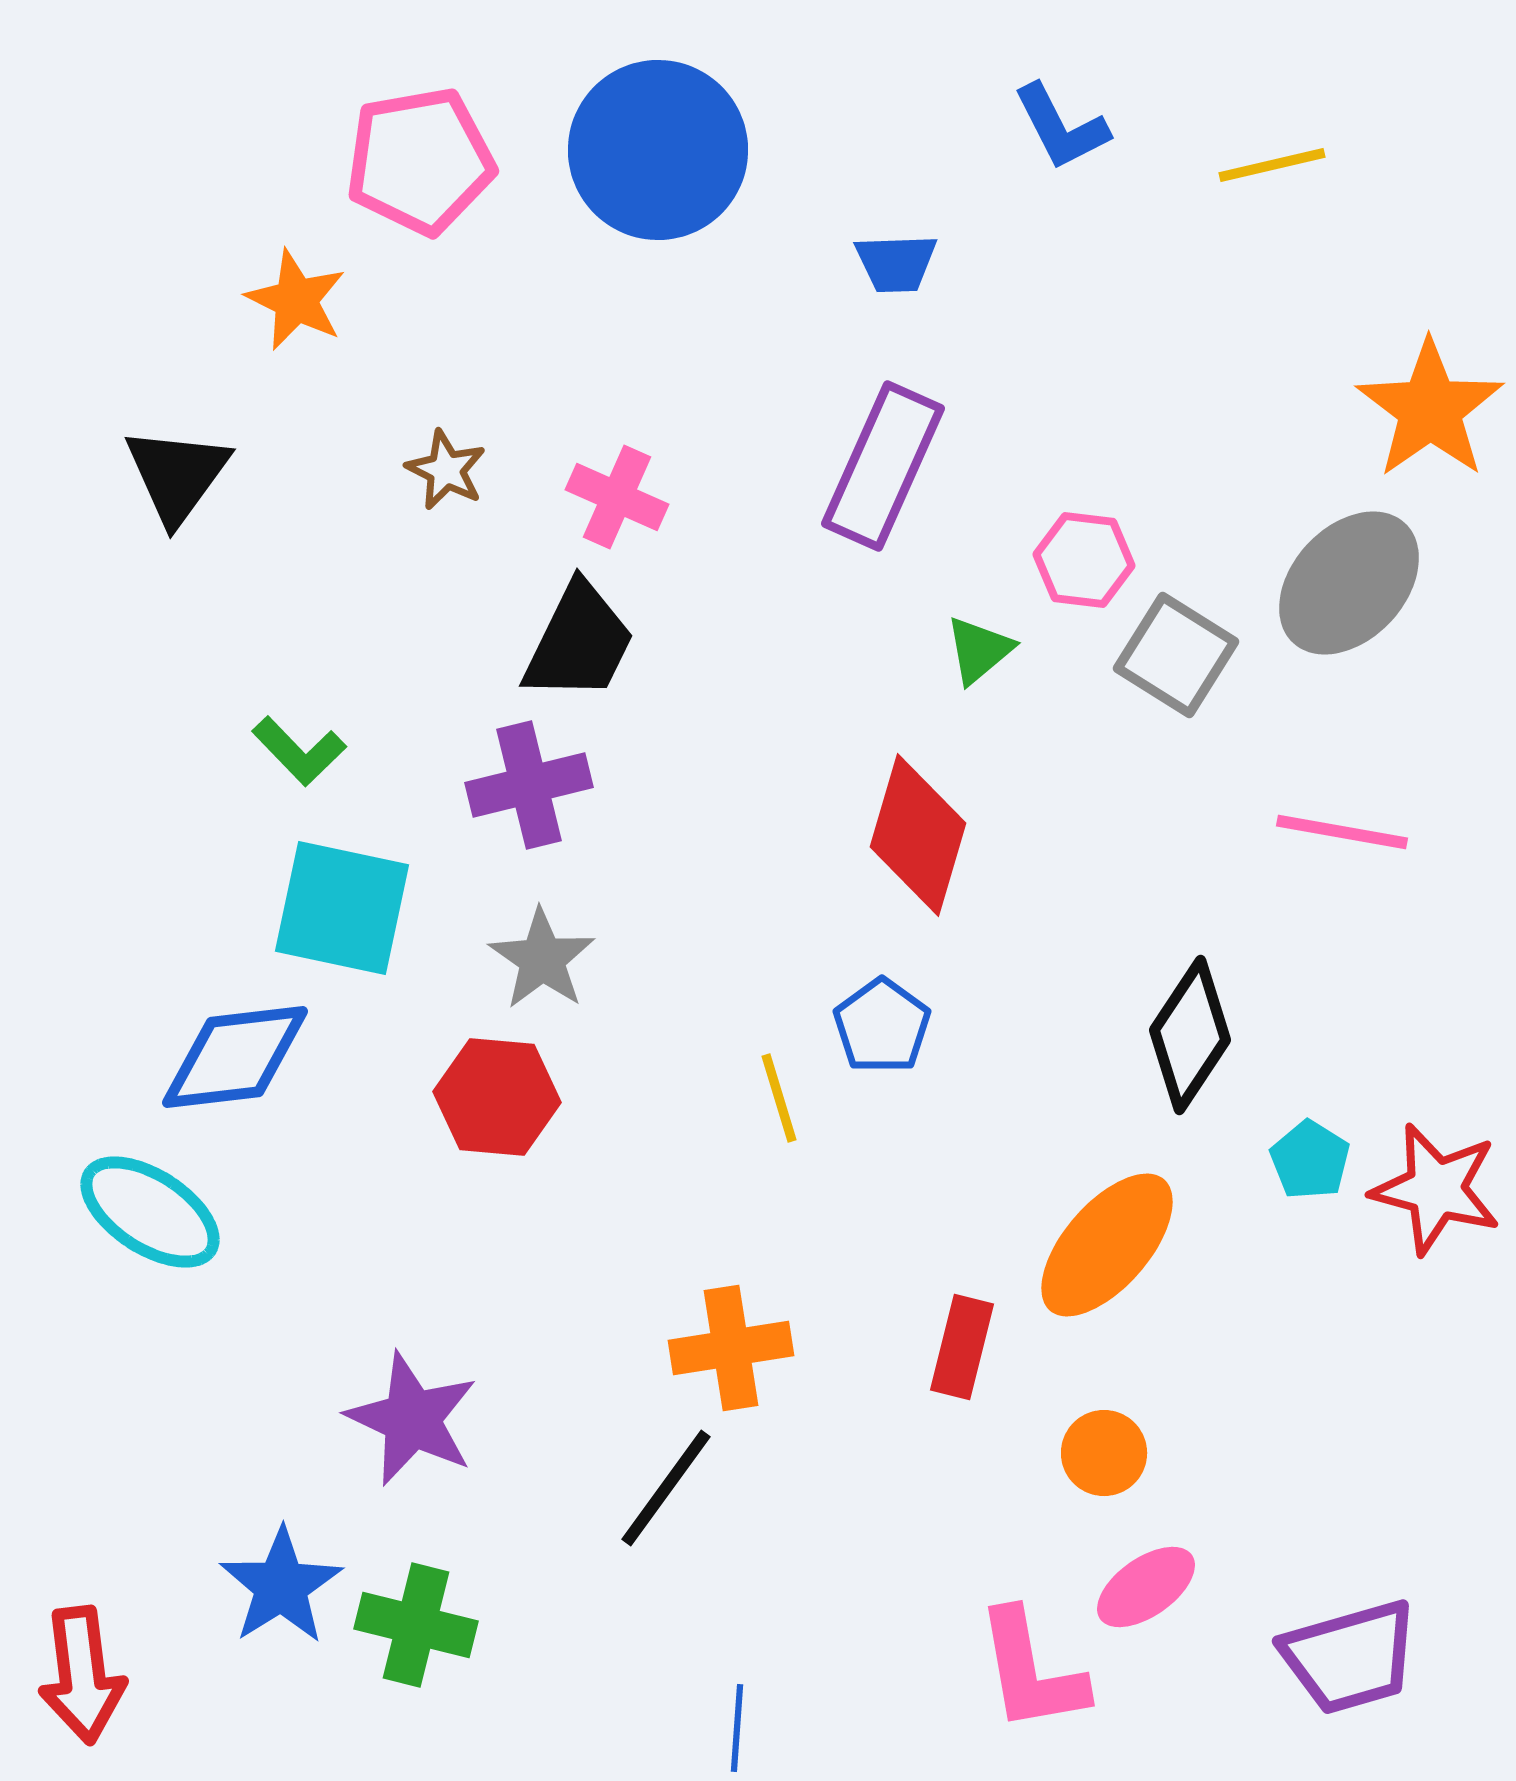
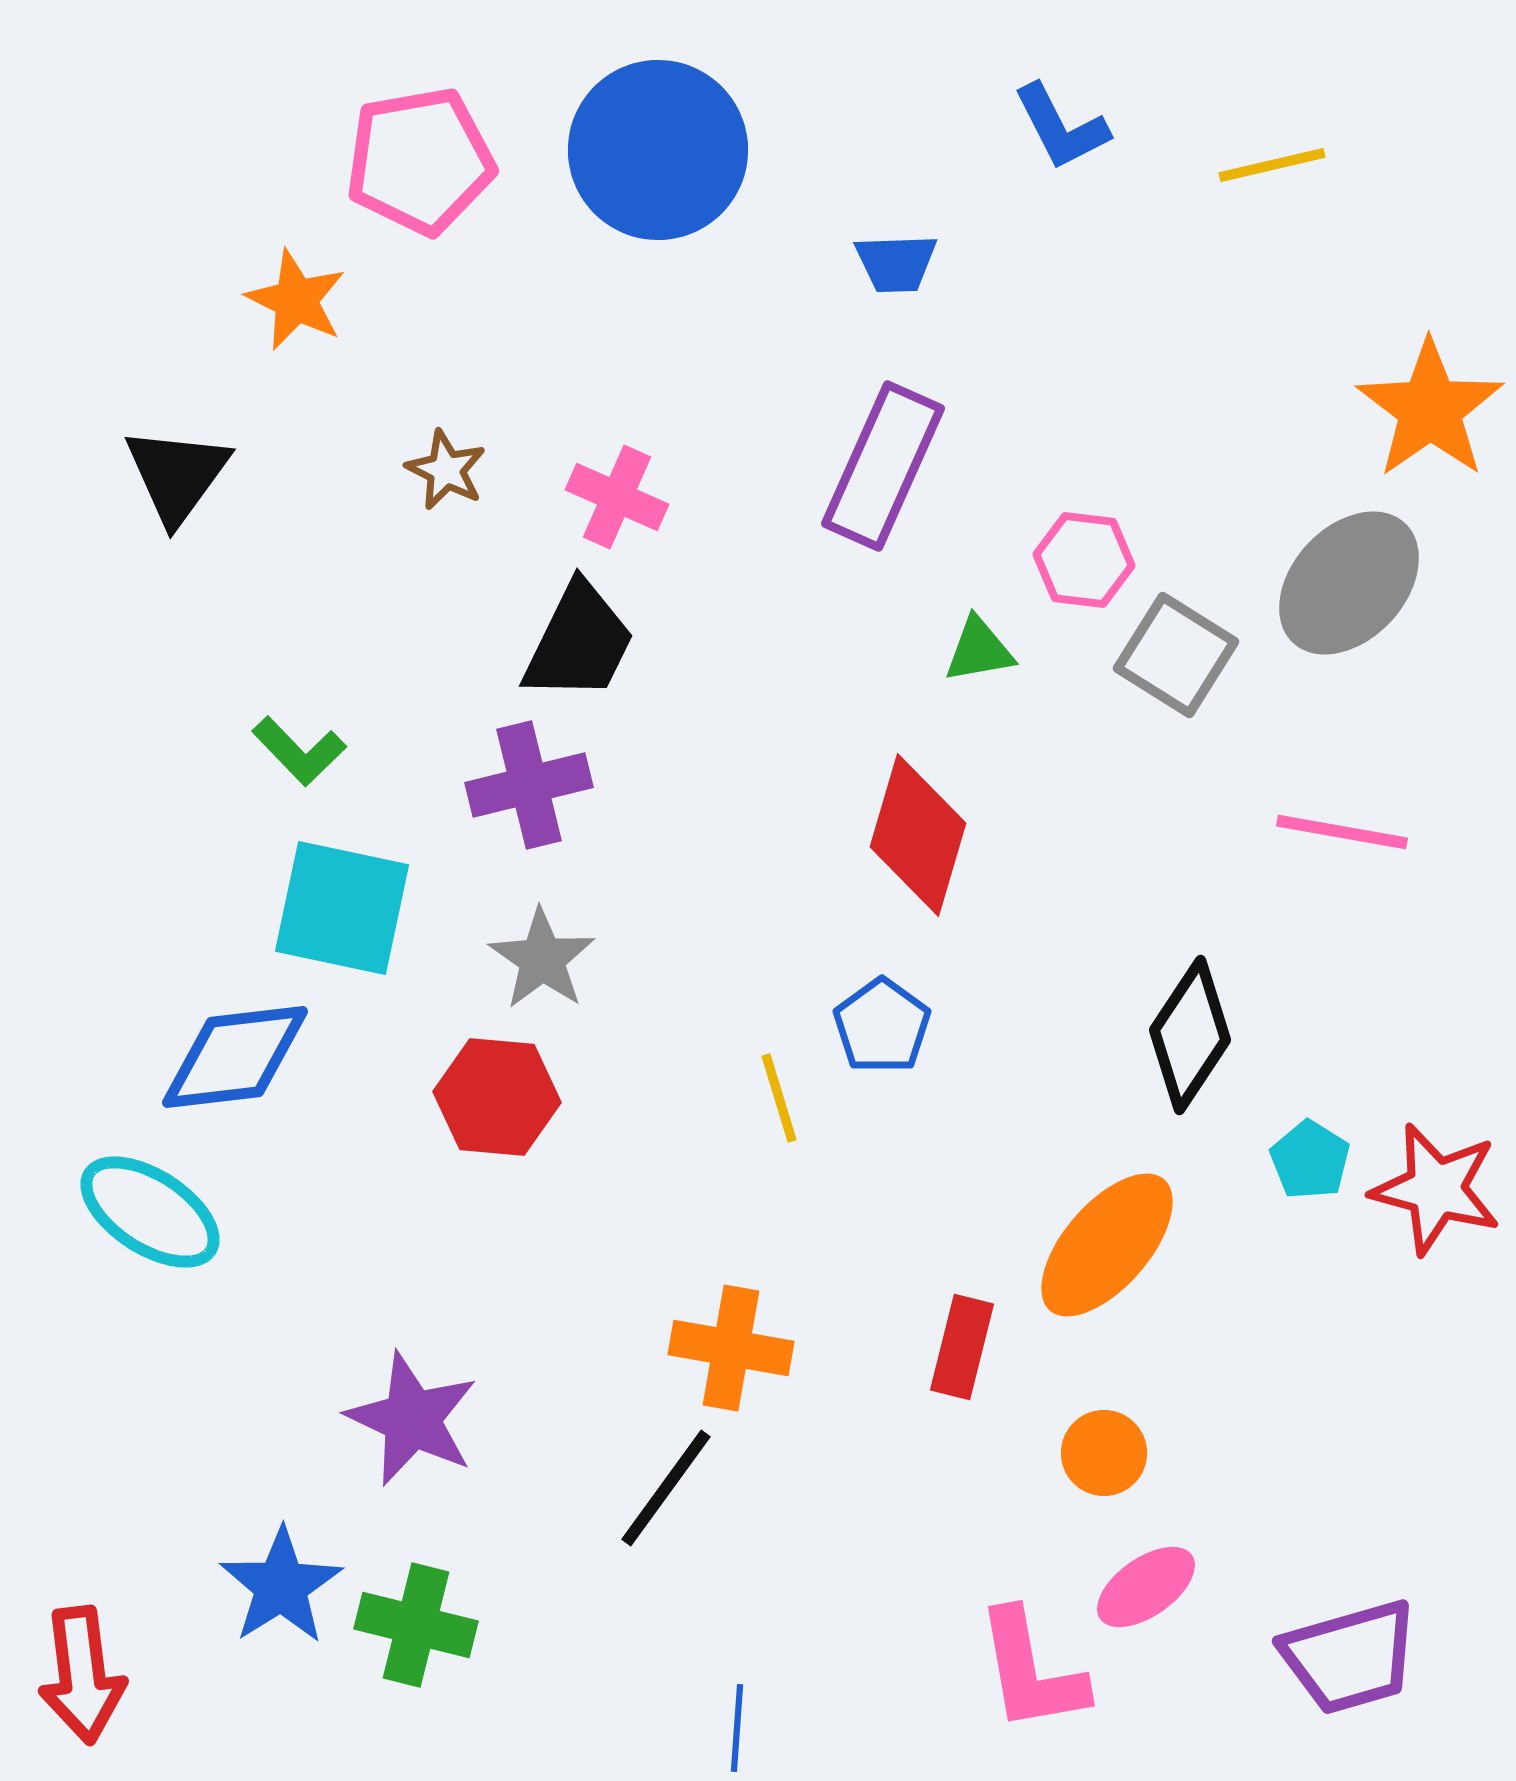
green triangle at (979, 650): rotated 30 degrees clockwise
orange cross at (731, 1348): rotated 19 degrees clockwise
